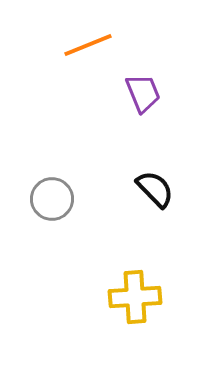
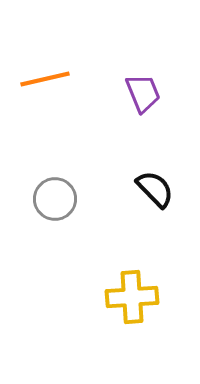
orange line: moved 43 px left, 34 px down; rotated 9 degrees clockwise
gray circle: moved 3 px right
yellow cross: moved 3 px left
